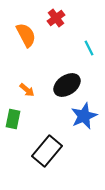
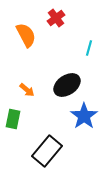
cyan line: rotated 42 degrees clockwise
blue star: rotated 12 degrees counterclockwise
